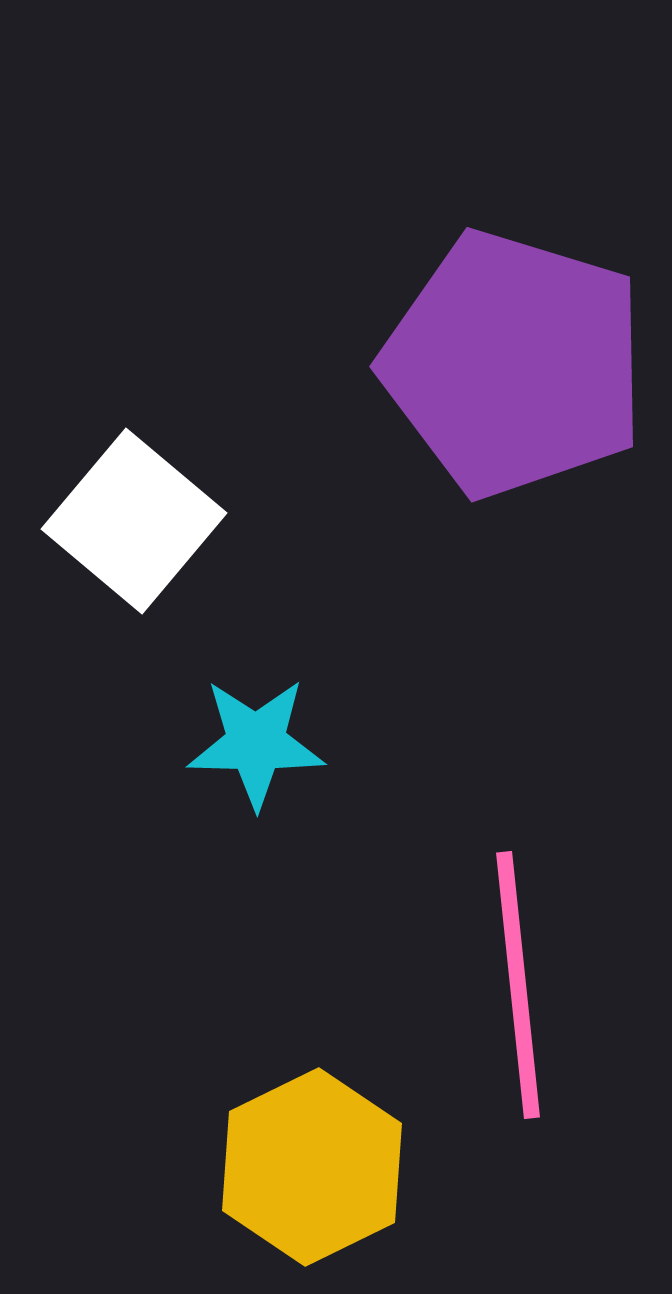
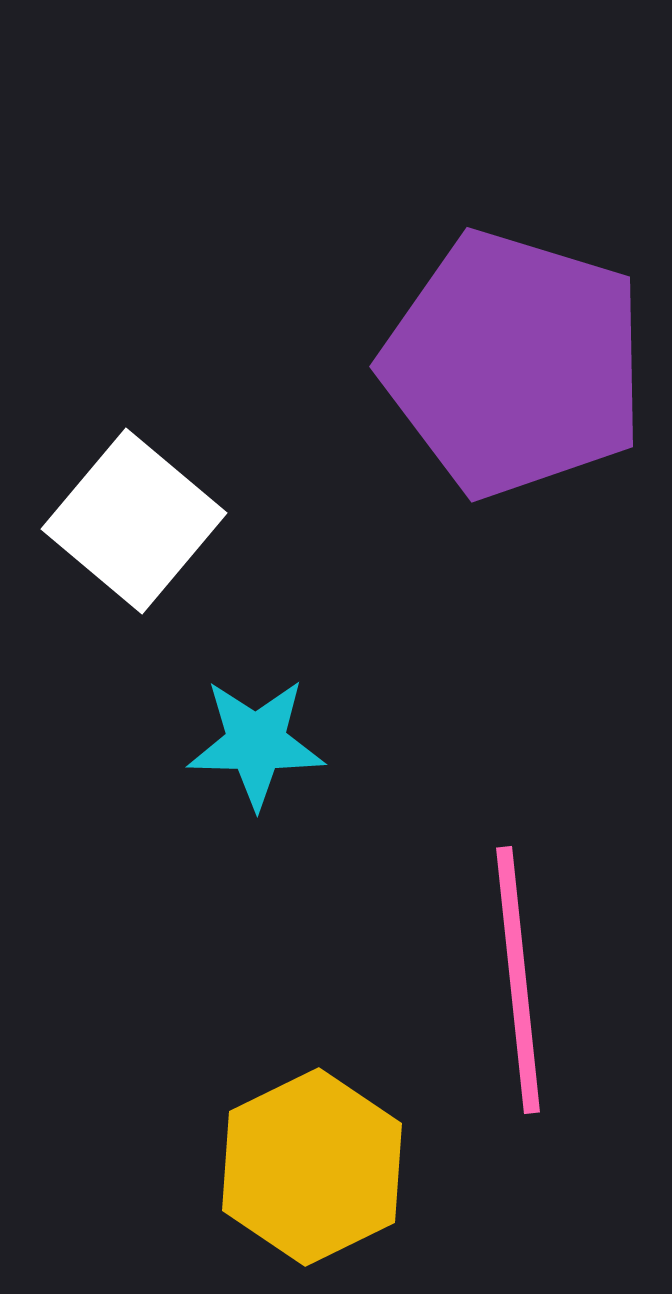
pink line: moved 5 px up
